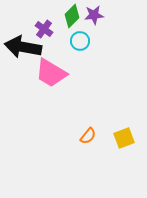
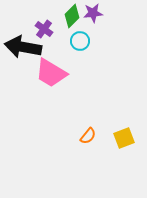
purple star: moved 1 px left, 2 px up
